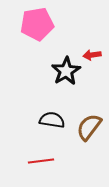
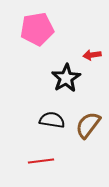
pink pentagon: moved 5 px down
black star: moved 7 px down
brown semicircle: moved 1 px left, 2 px up
